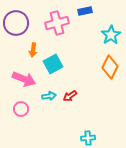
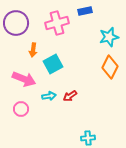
cyan star: moved 2 px left, 2 px down; rotated 18 degrees clockwise
